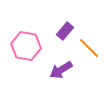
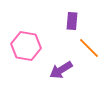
purple rectangle: moved 7 px right, 10 px up; rotated 36 degrees counterclockwise
